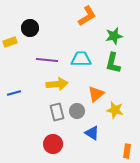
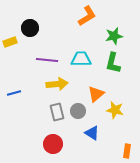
gray circle: moved 1 px right
